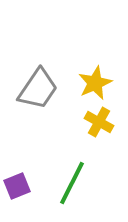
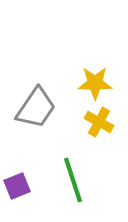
yellow star: rotated 24 degrees clockwise
gray trapezoid: moved 2 px left, 19 px down
green line: moved 1 px right, 3 px up; rotated 45 degrees counterclockwise
